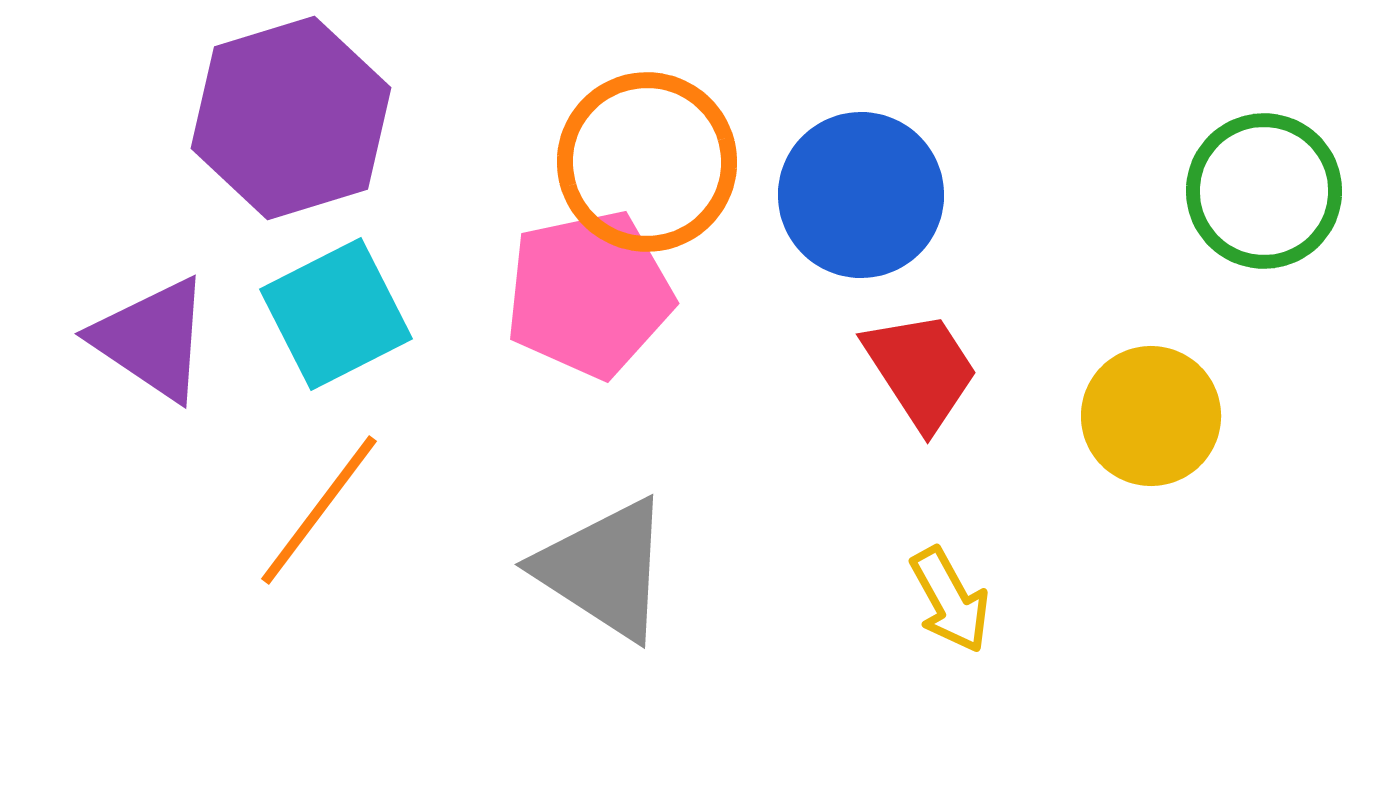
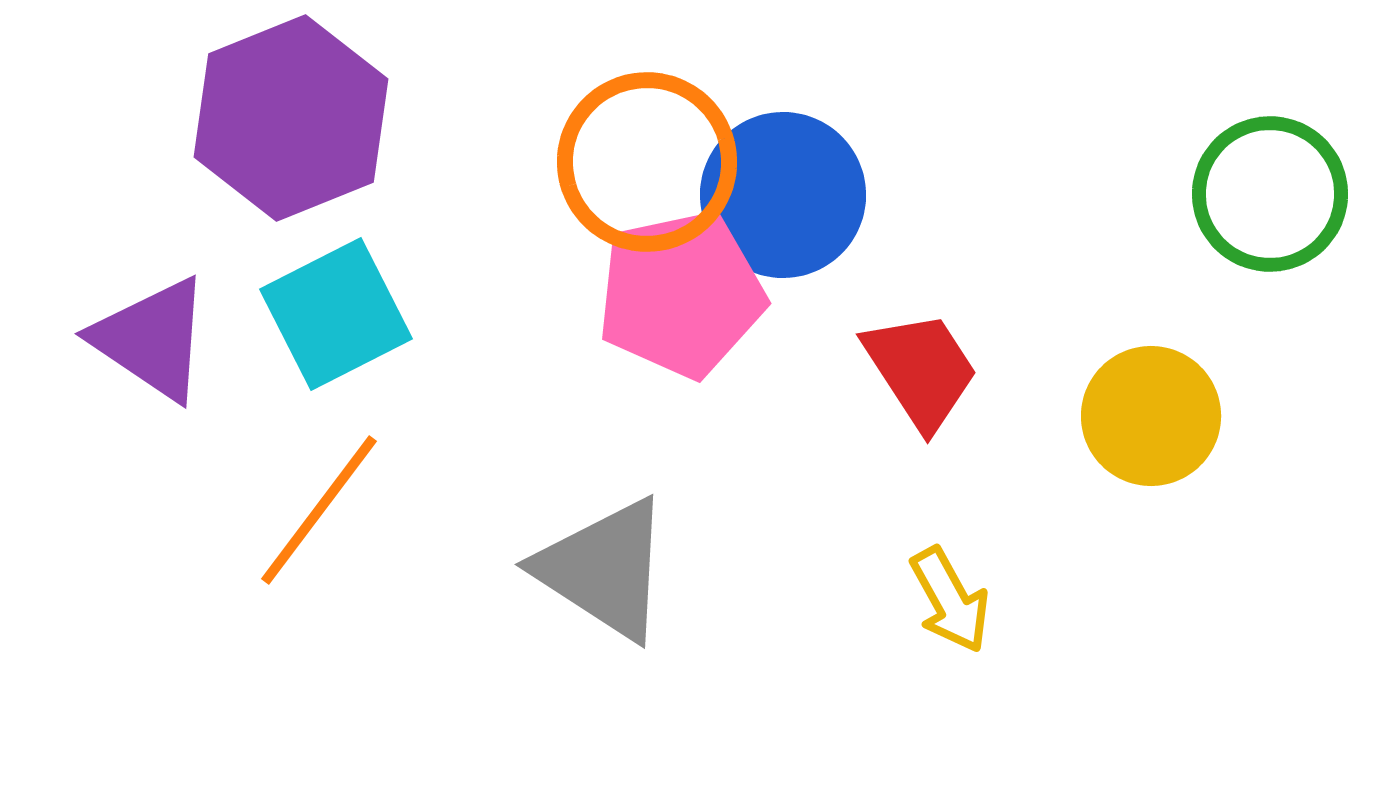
purple hexagon: rotated 5 degrees counterclockwise
green circle: moved 6 px right, 3 px down
blue circle: moved 78 px left
pink pentagon: moved 92 px right
